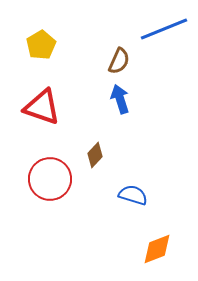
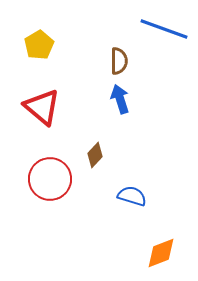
blue line: rotated 42 degrees clockwise
yellow pentagon: moved 2 px left
brown semicircle: rotated 24 degrees counterclockwise
red triangle: rotated 21 degrees clockwise
blue semicircle: moved 1 px left, 1 px down
orange diamond: moved 4 px right, 4 px down
